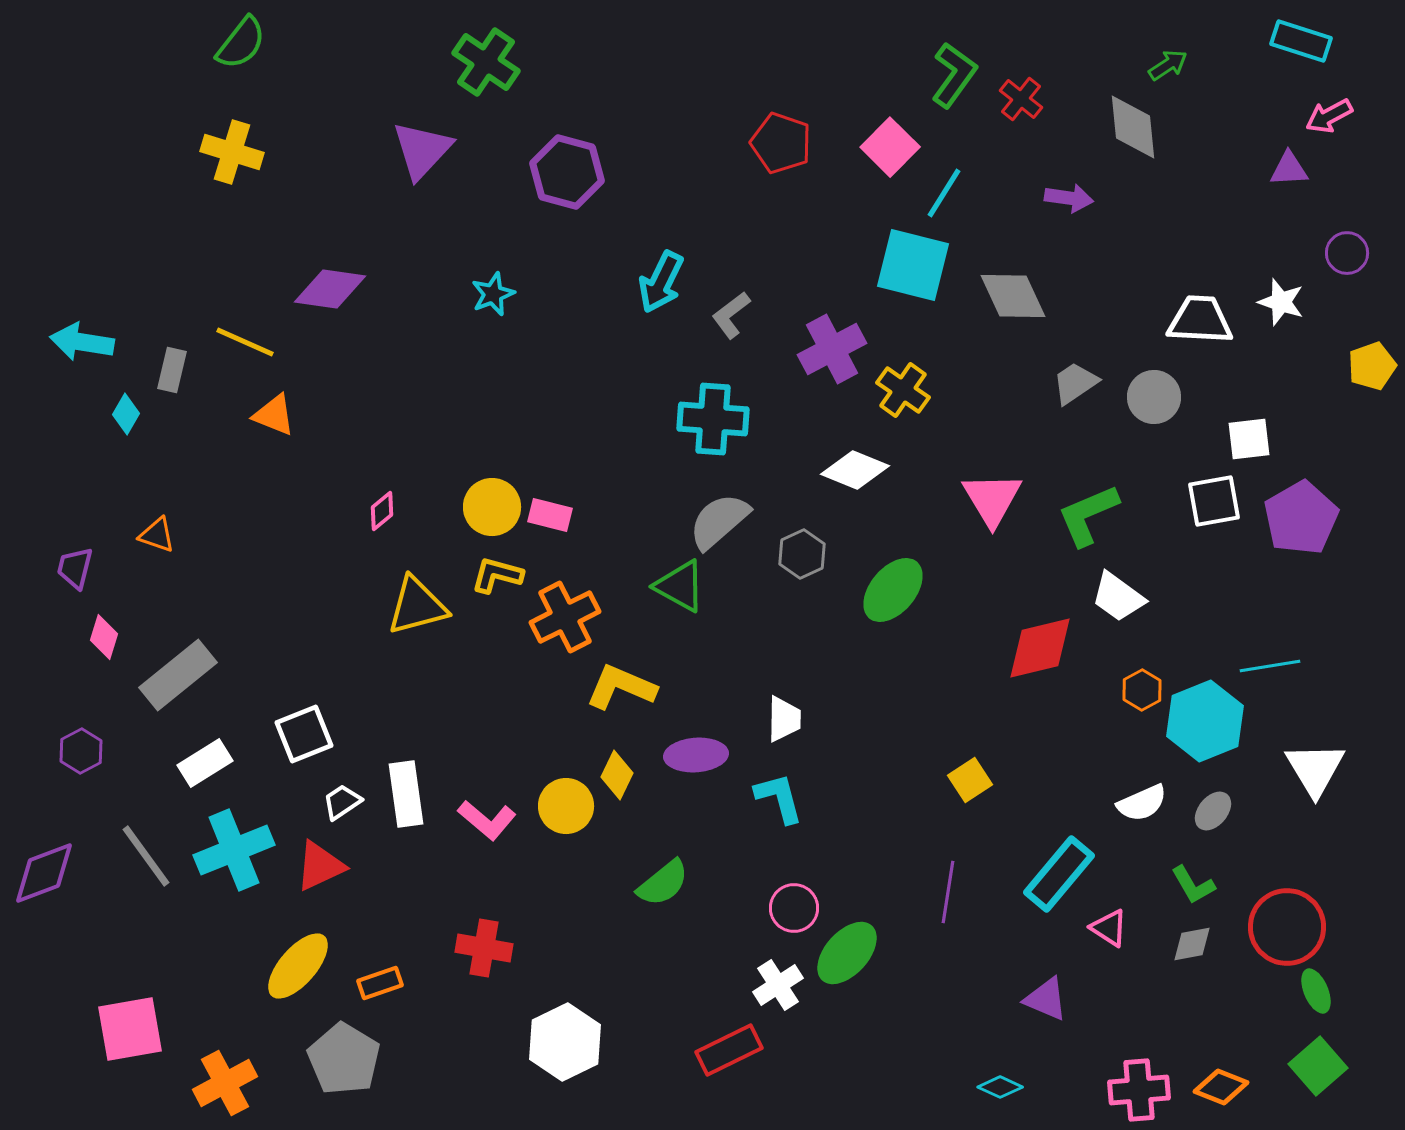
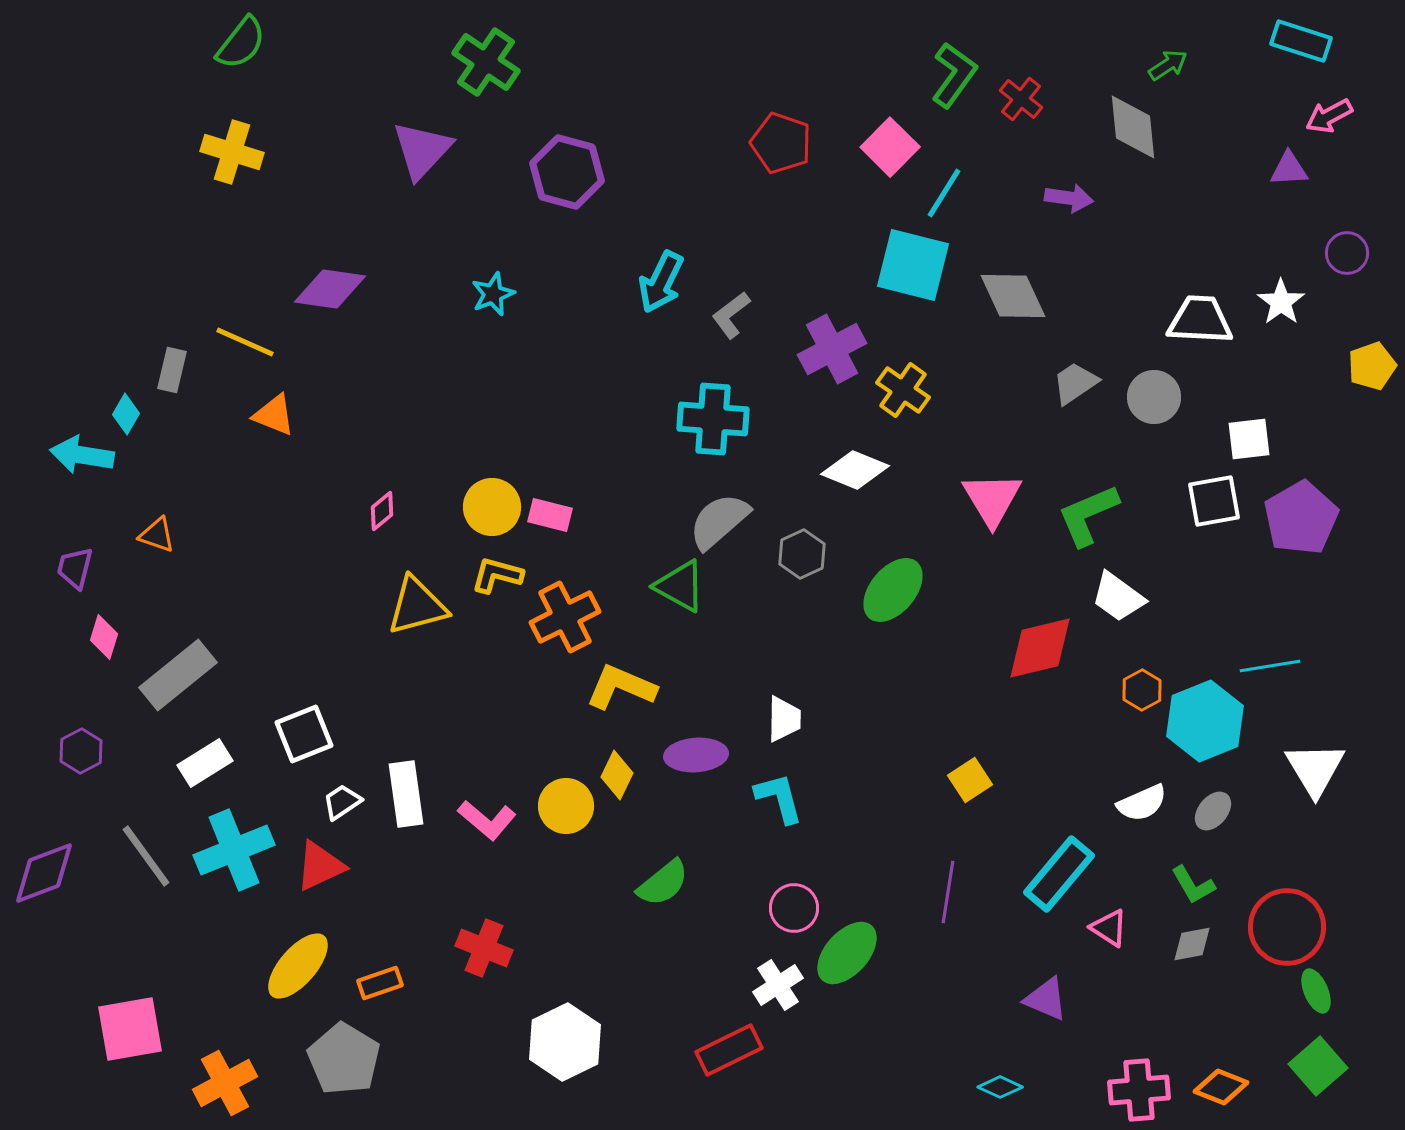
white star at (1281, 302): rotated 18 degrees clockwise
cyan arrow at (82, 342): moved 113 px down
red cross at (484, 948): rotated 12 degrees clockwise
